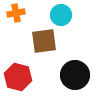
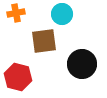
cyan circle: moved 1 px right, 1 px up
black circle: moved 7 px right, 11 px up
